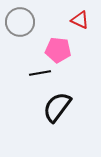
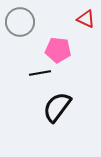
red triangle: moved 6 px right, 1 px up
